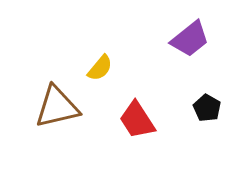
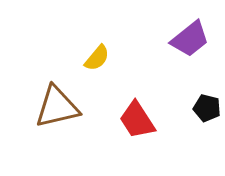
yellow semicircle: moved 3 px left, 10 px up
black pentagon: rotated 16 degrees counterclockwise
